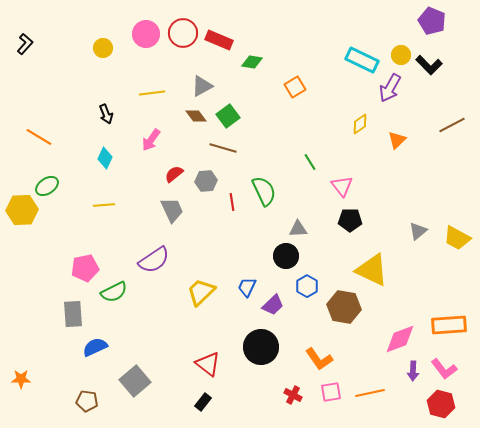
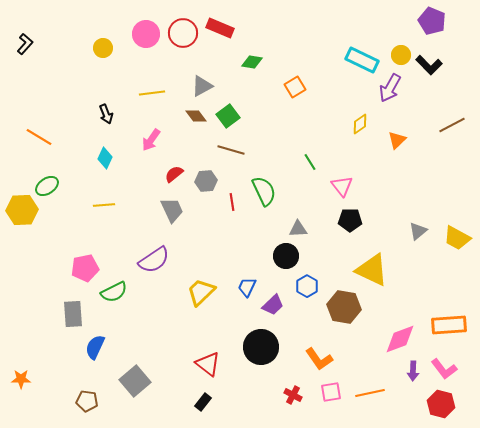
red rectangle at (219, 40): moved 1 px right, 12 px up
brown line at (223, 148): moved 8 px right, 2 px down
blue semicircle at (95, 347): rotated 40 degrees counterclockwise
